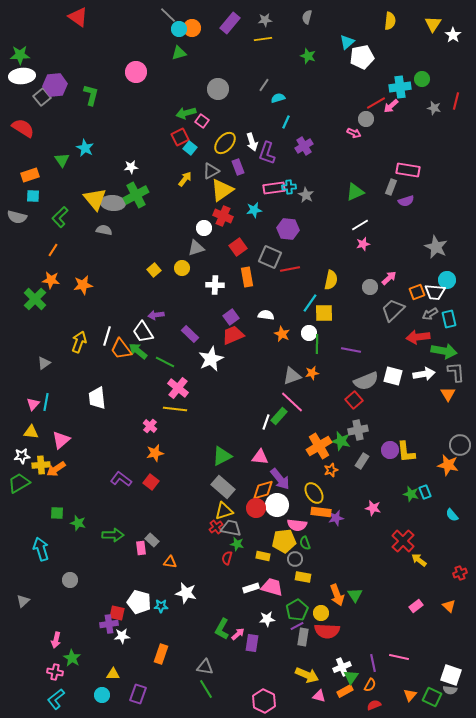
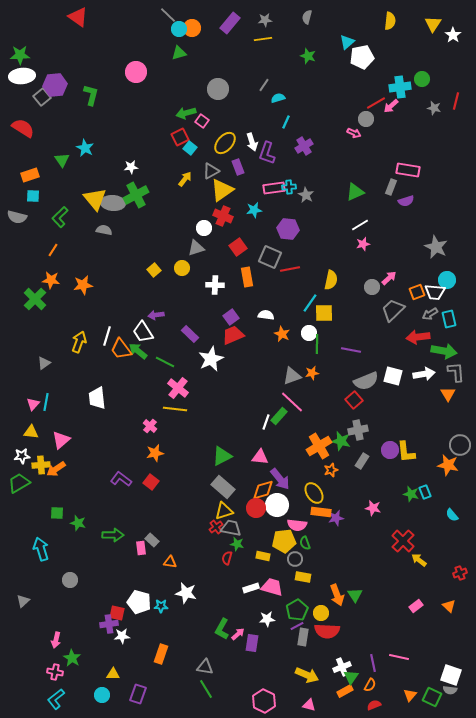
gray circle at (370, 287): moved 2 px right
pink triangle at (319, 696): moved 10 px left, 9 px down
